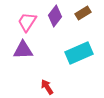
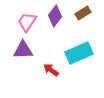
red arrow: moved 4 px right, 17 px up; rotated 21 degrees counterclockwise
